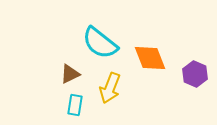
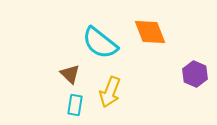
orange diamond: moved 26 px up
brown triangle: rotated 50 degrees counterclockwise
yellow arrow: moved 4 px down
